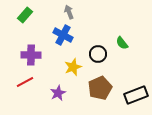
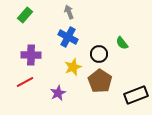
blue cross: moved 5 px right, 2 px down
black circle: moved 1 px right
brown pentagon: moved 7 px up; rotated 15 degrees counterclockwise
